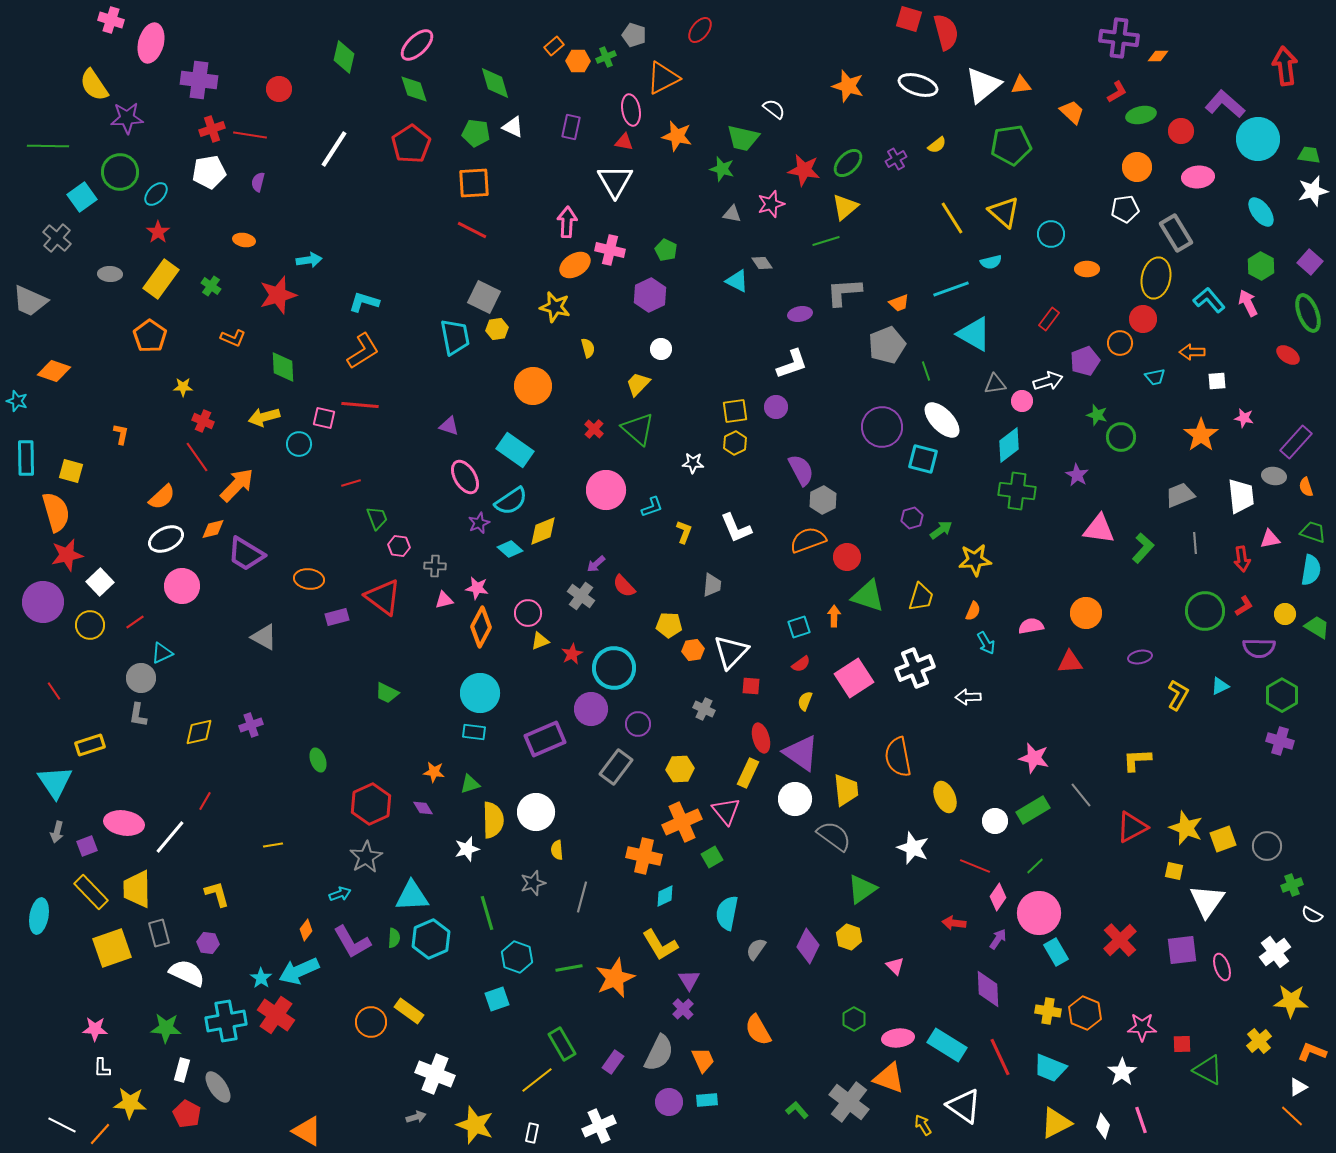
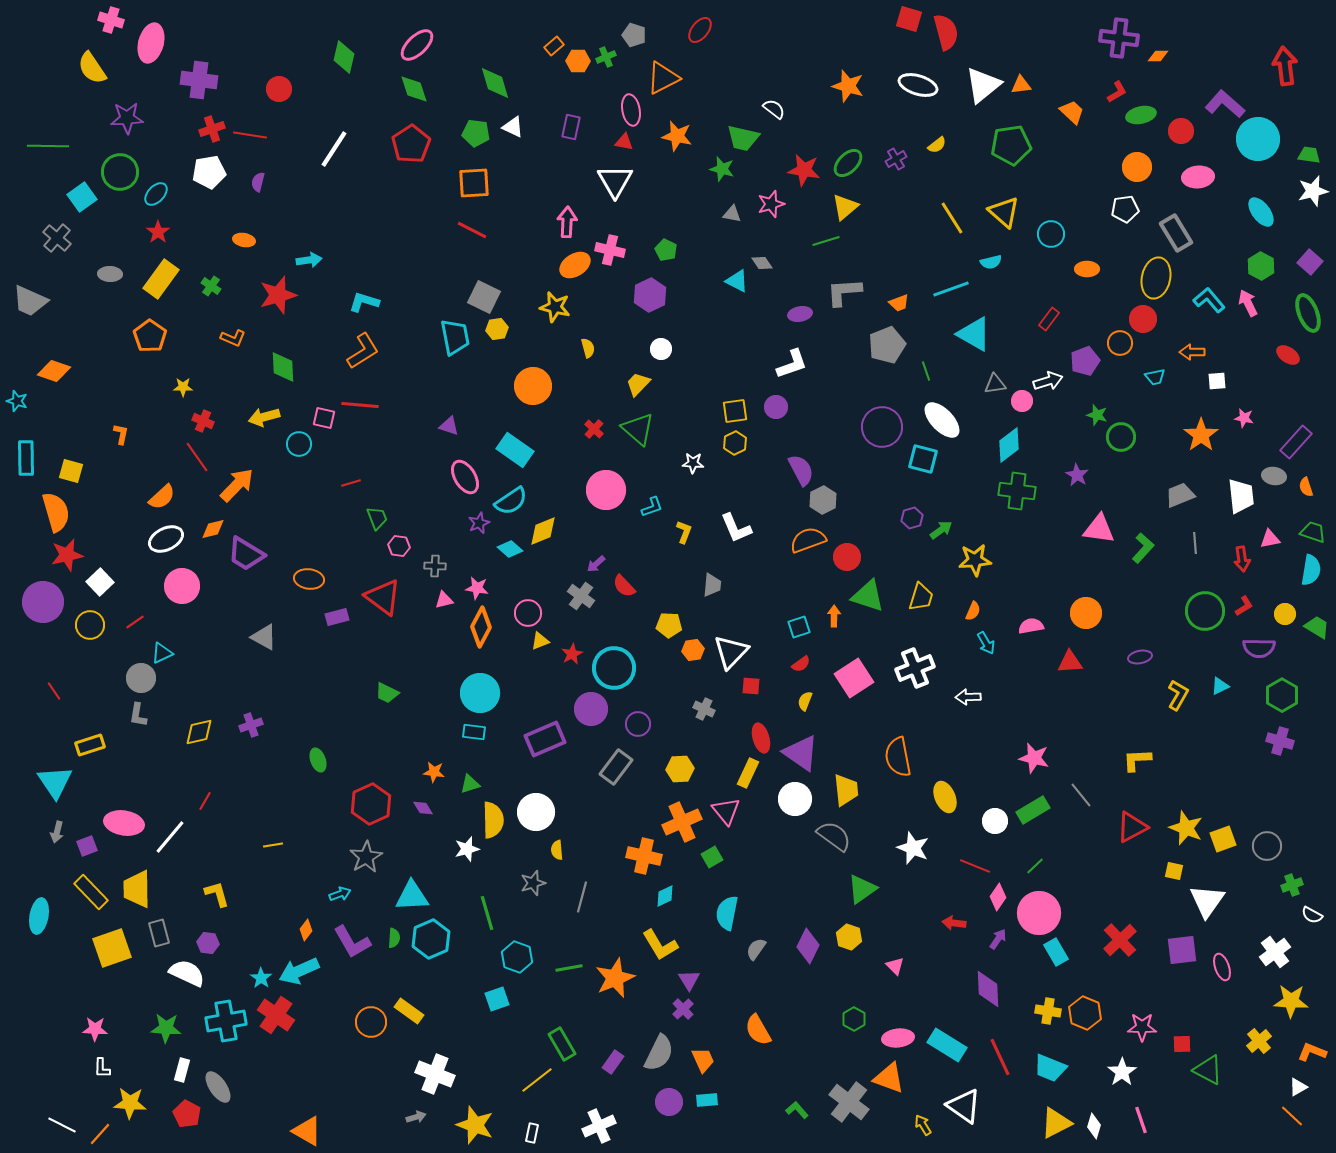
yellow semicircle at (94, 85): moved 2 px left, 17 px up
white diamond at (1103, 1126): moved 9 px left
